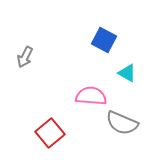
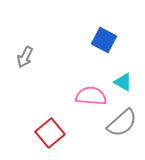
cyan triangle: moved 4 px left, 9 px down
gray semicircle: rotated 64 degrees counterclockwise
